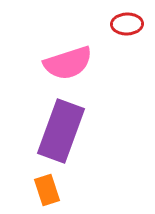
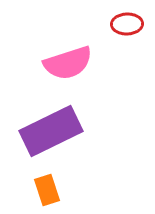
purple rectangle: moved 10 px left; rotated 44 degrees clockwise
